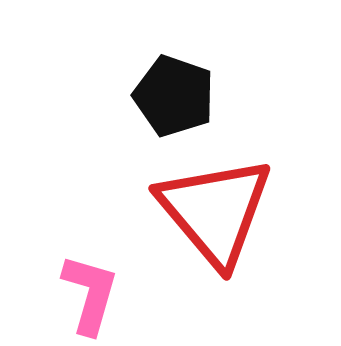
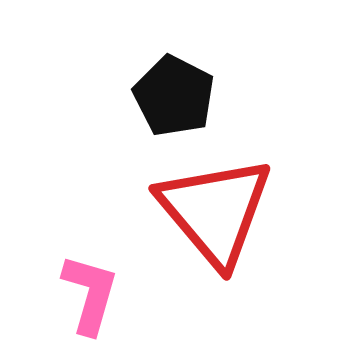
black pentagon: rotated 8 degrees clockwise
